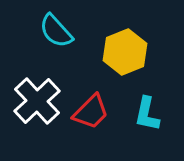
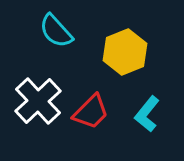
white cross: moved 1 px right
cyan L-shape: rotated 27 degrees clockwise
